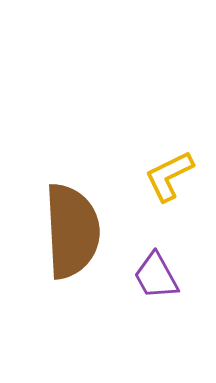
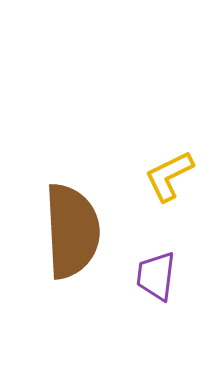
purple trapezoid: rotated 36 degrees clockwise
